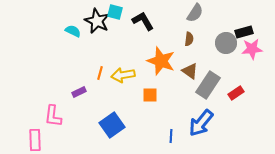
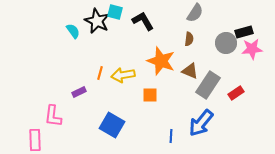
cyan semicircle: rotated 28 degrees clockwise
brown triangle: rotated 12 degrees counterclockwise
blue square: rotated 25 degrees counterclockwise
